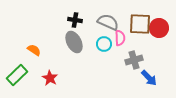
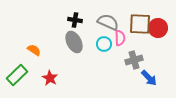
red circle: moved 1 px left
